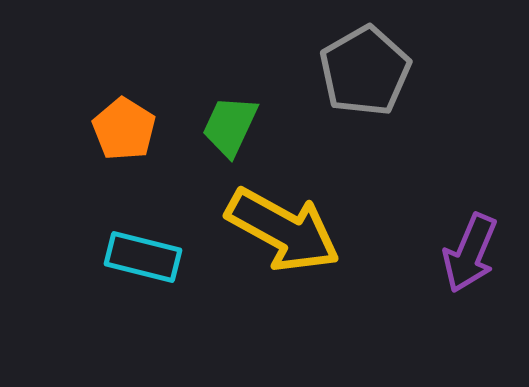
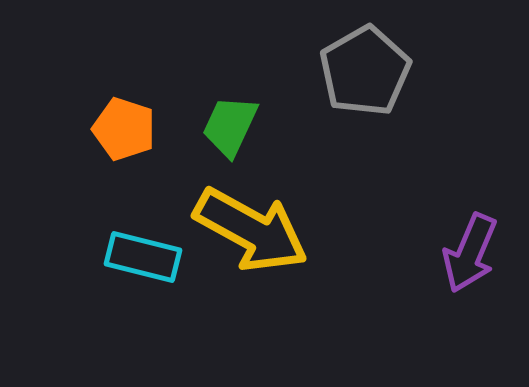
orange pentagon: rotated 14 degrees counterclockwise
yellow arrow: moved 32 px left
